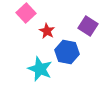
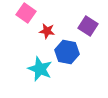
pink square: rotated 12 degrees counterclockwise
red star: rotated 21 degrees counterclockwise
